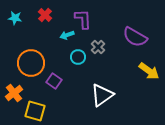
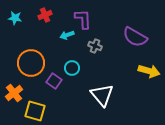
red cross: rotated 24 degrees clockwise
gray cross: moved 3 px left, 1 px up; rotated 24 degrees counterclockwise
cyan circle: moved 6 px left, 11 px down
yellow arrow: rotated 20 degrees counterclockwise
white triangle: rotated 35 degrees counterclockwise
